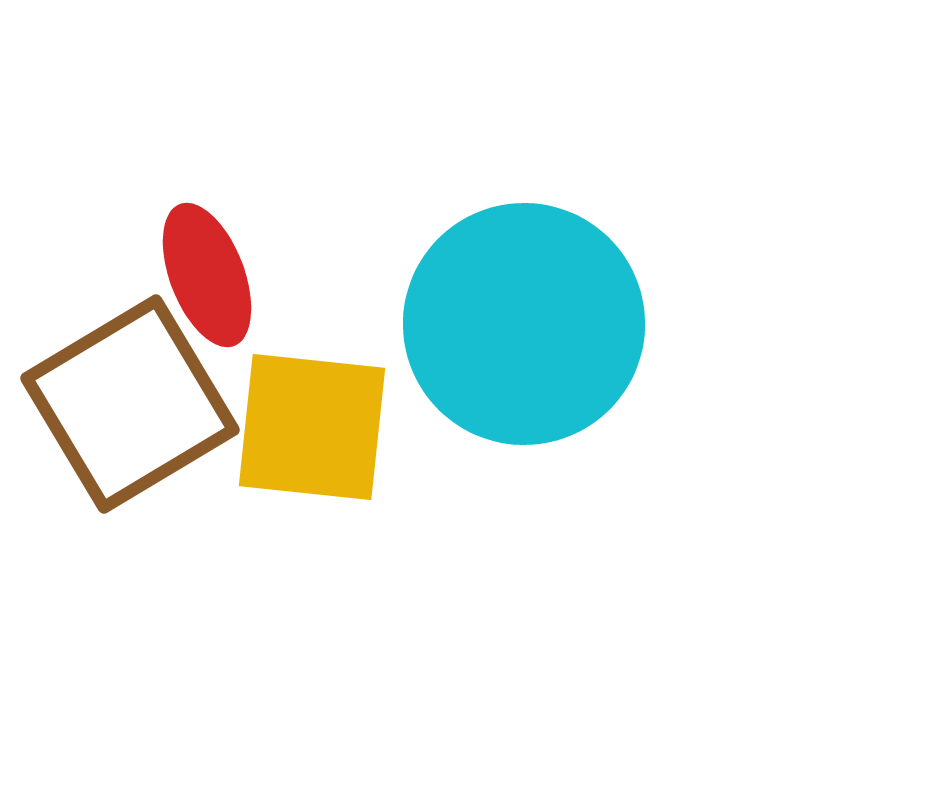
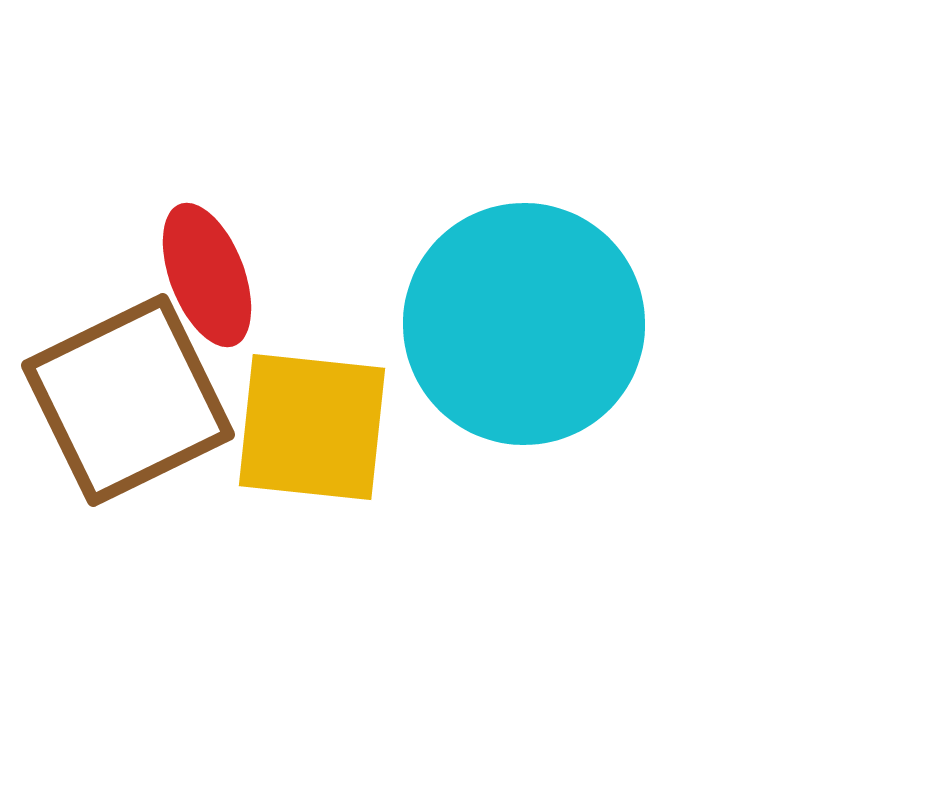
brown square: moved 2 px left, 4 px up; rotated 5 degrees clockwise
